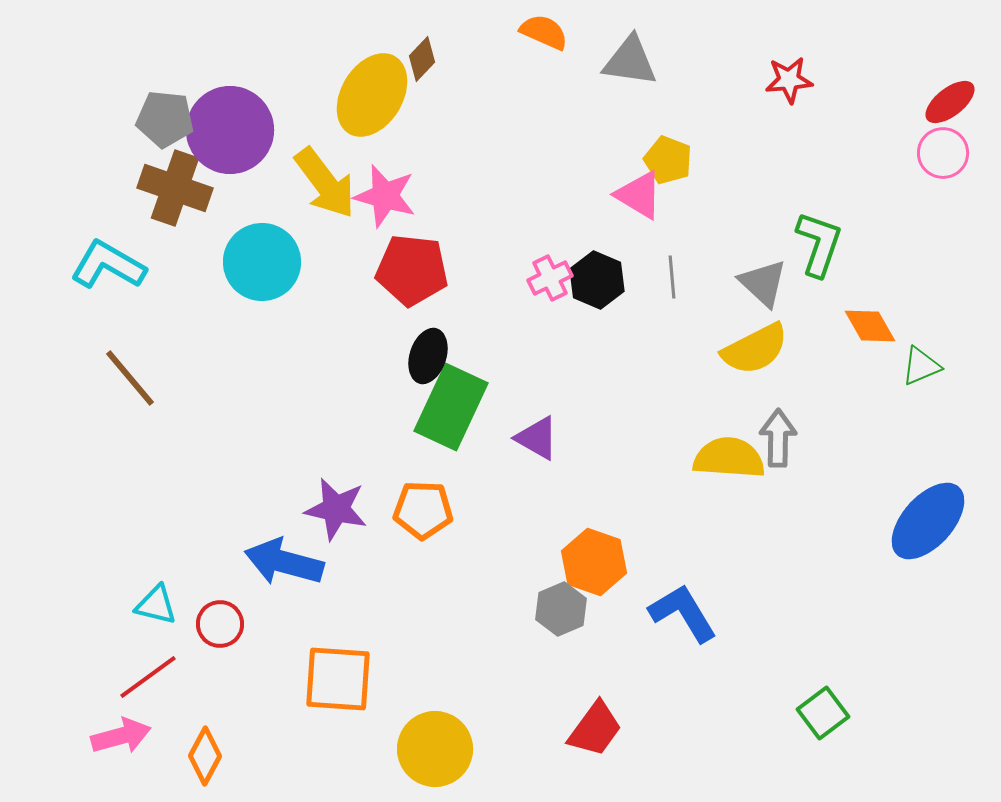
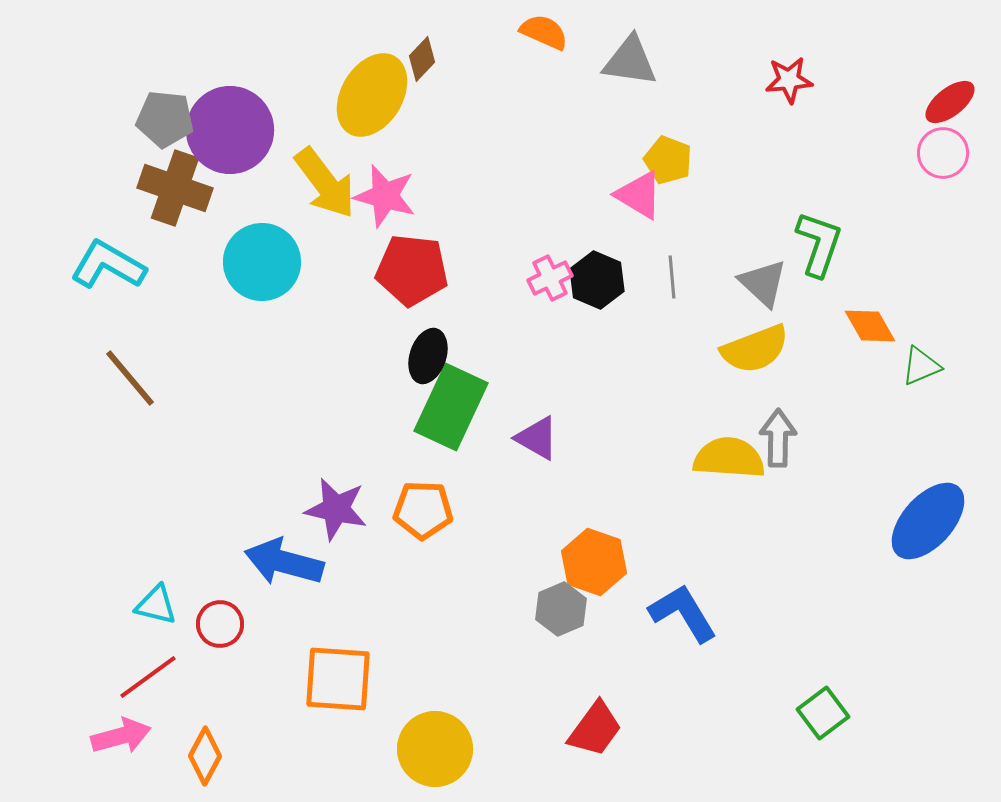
yellow semicircle at (755, 349): rotated 6 degrees clockwise
